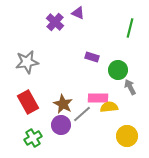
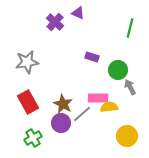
purple circle: moved 2 px up
